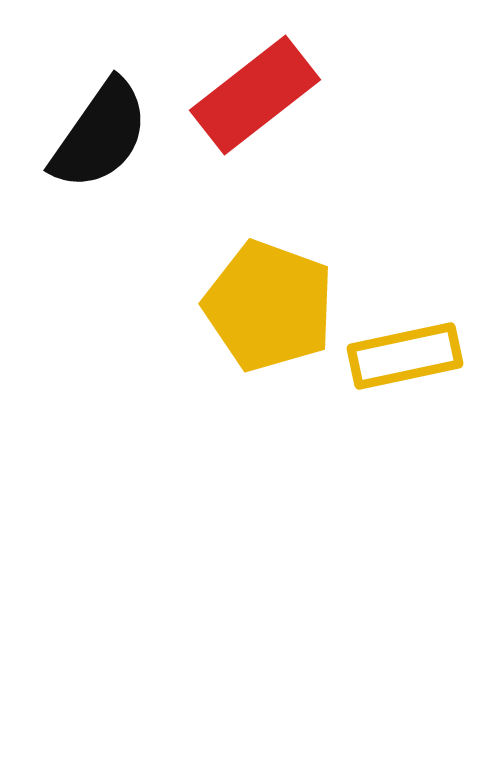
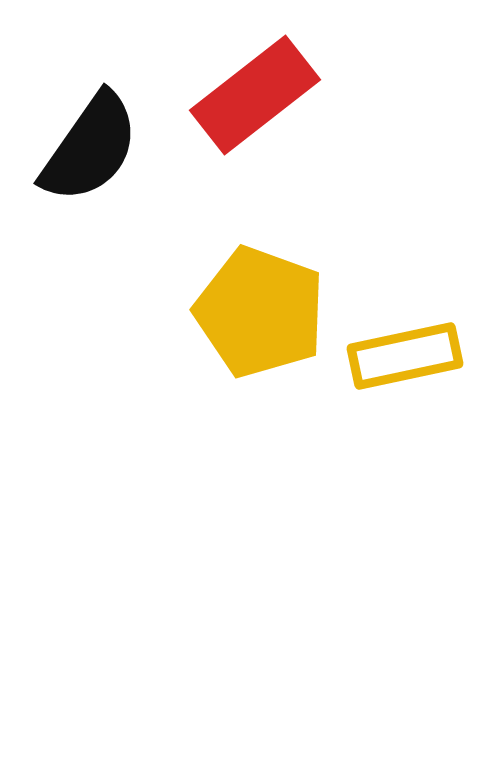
black semicircle: moved 10 px left, 13 px down
yellow pentagon: moved 9 px left, 6 px down
